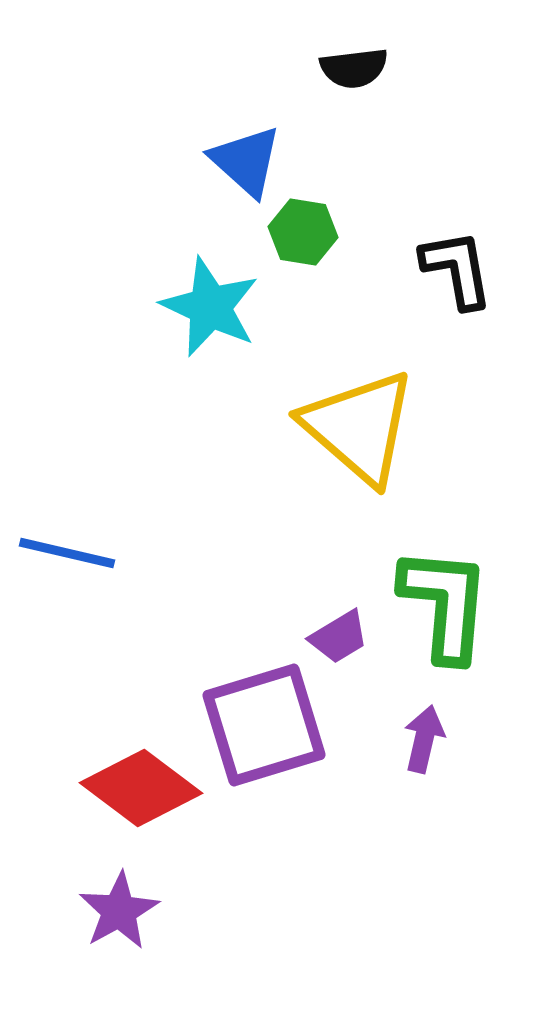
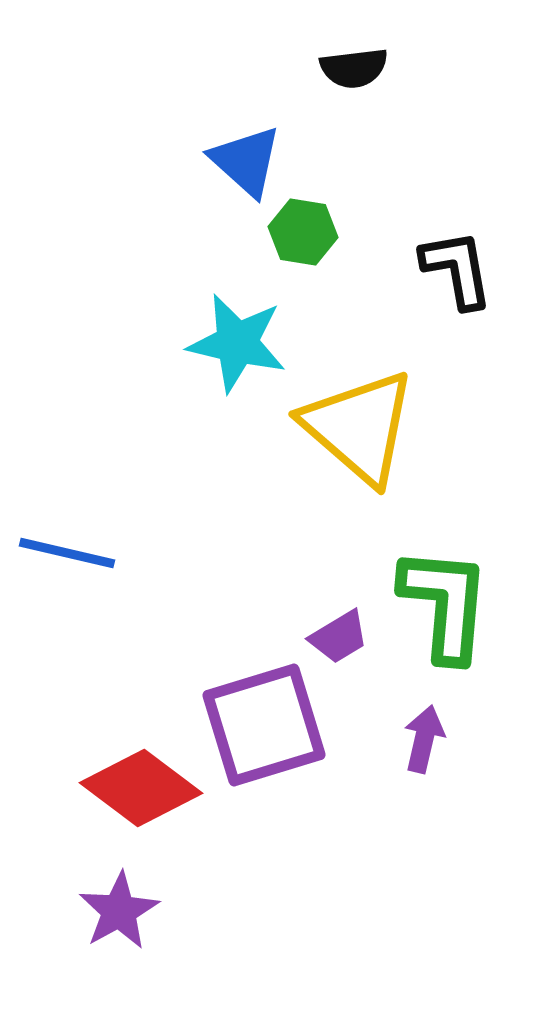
cyan star: moved 27 px right, 36 px down; rotated 12 degrees counterclockwise
